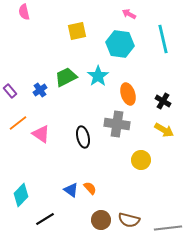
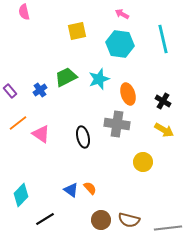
pink arrow: moved 7 px left
cyan star: moved 1 px right, 3 px down; rotated 15 degrees clockwise
yellow circle: moved 2 px right, 2 px down
